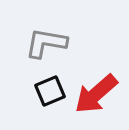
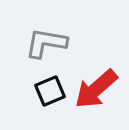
red arrow: moved 5 px up
